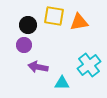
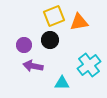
yellow square: rotated 30 degrees counterclockwise
black circle: moved 22 px right, 15 px down
purple arrow: moved 5 px left, 1 px up
